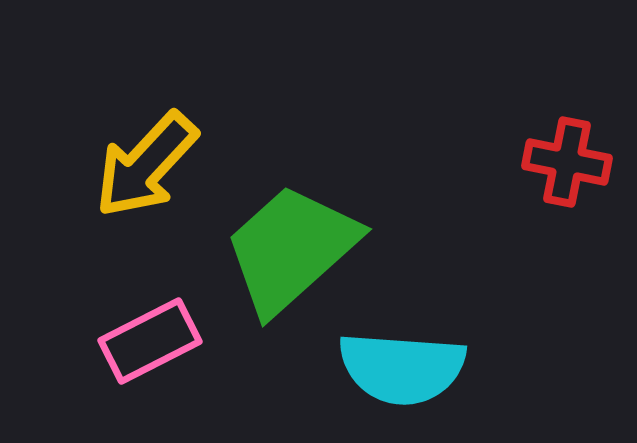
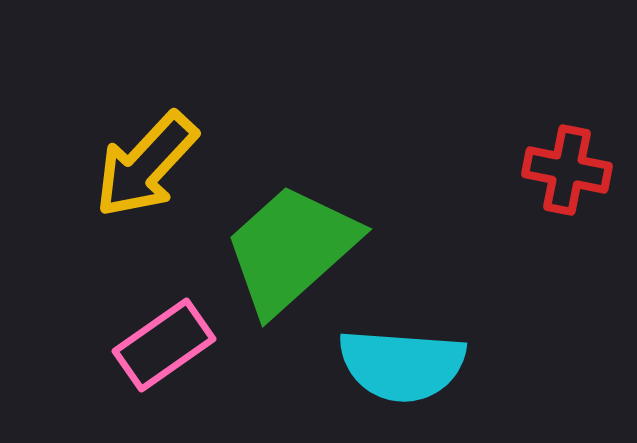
red cross: moved 8 px down
pink rectangle: moved 14 px right, 4 px down; rotated 8 degrees counterclockwise
cyan semicircle: moved 3 px up
